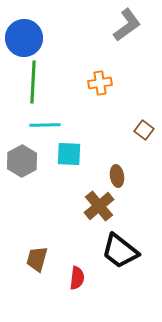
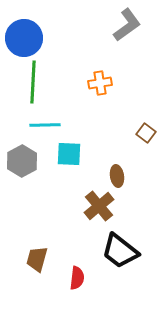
brown square: moved 2 px right, 3 px down
